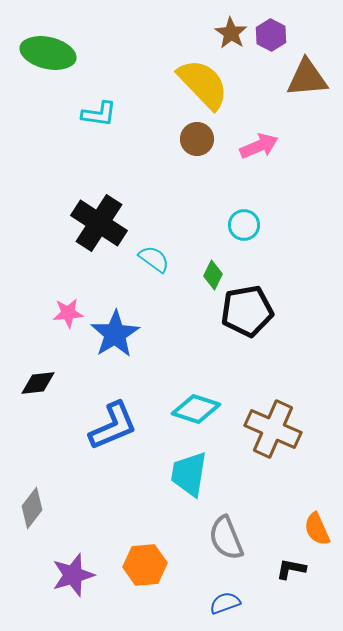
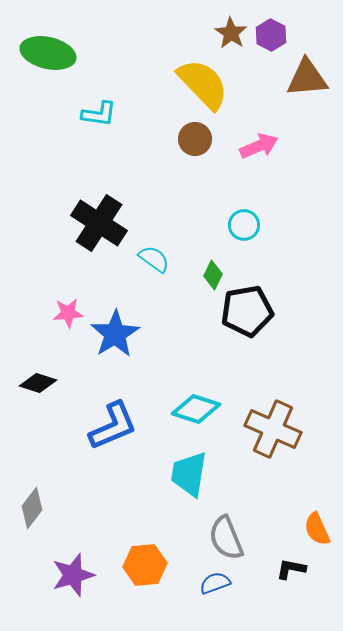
brown circle: moved 2 px left
black diamond: rotated 24 degrees clockwise
blue semicircle: moved 10 px left, 20 px up
